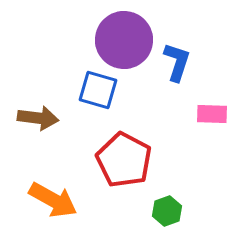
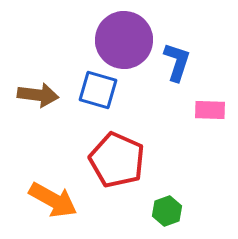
pink rectangle: moved 2 px left, 4 px up
brown arrow: moved 23 px up
red pentagon: moved 7 px left; rotated 4 degrees counterclockwise
